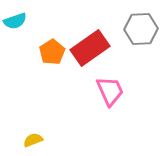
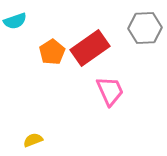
gray hexagon: moved 4 px right, 1 px up
